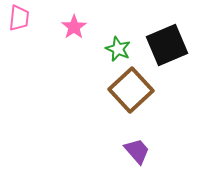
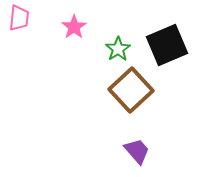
green star: rotated 15 degrees clockwise
